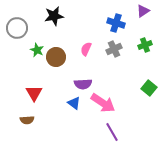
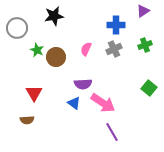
blue cross: moved 2 px down; rotated 18 degrees counterclockwise
